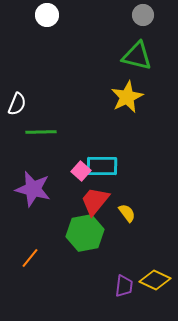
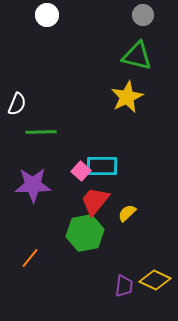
purple star: moved 4 px up; rotated 15 degrees counterclockwise
yellow semicircle: rotated 96 degrees counterclockwise
